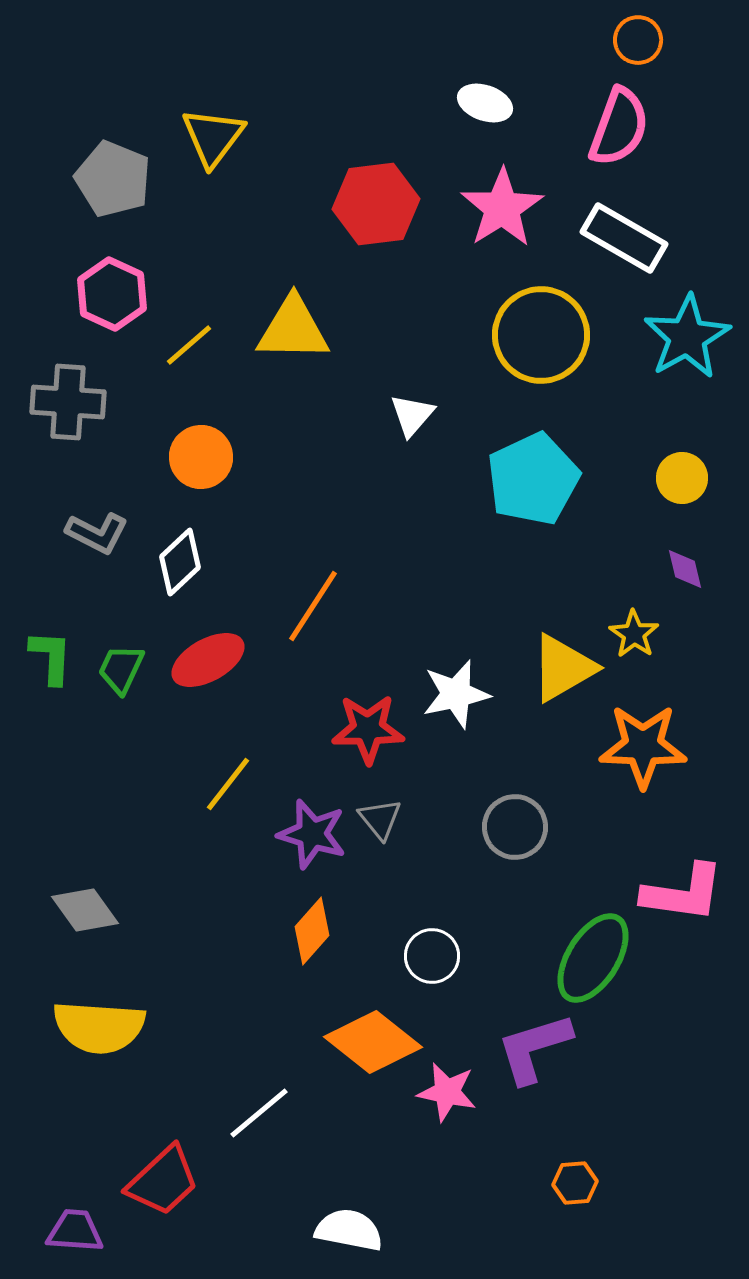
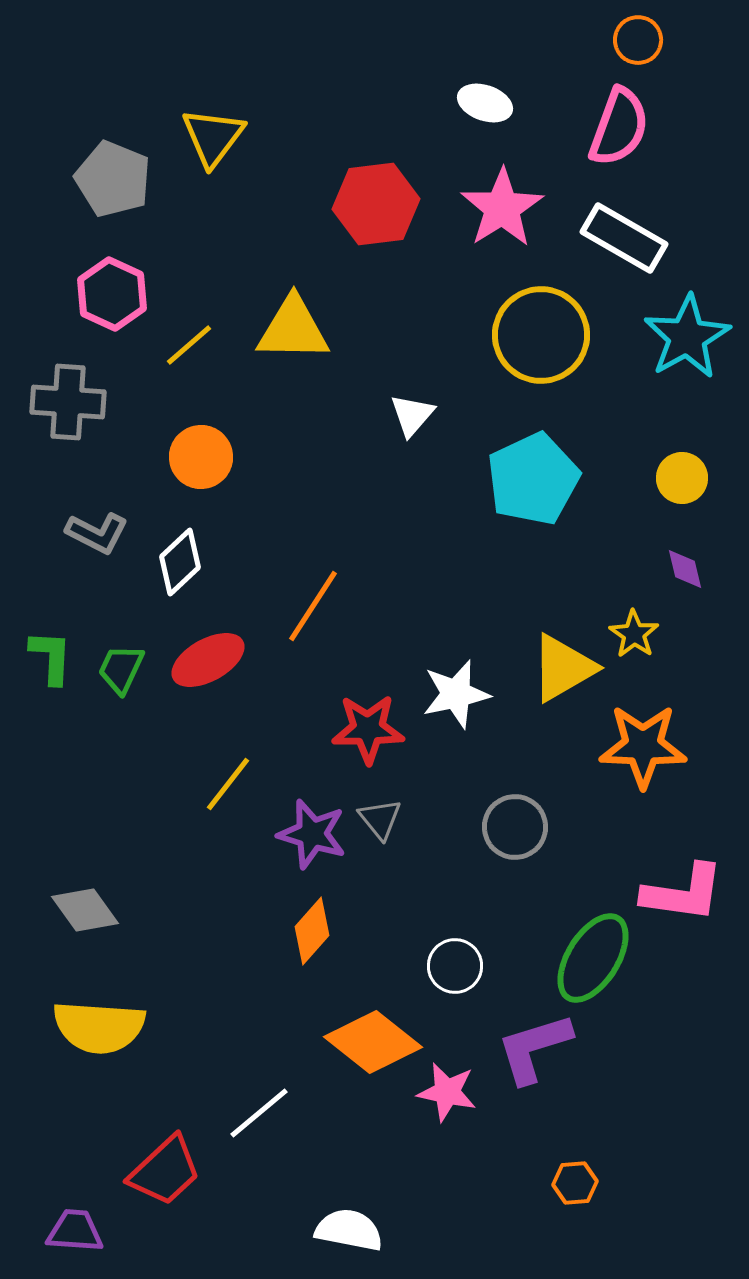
white circle at (432, 956): moved 23 px right, 10 px down
red trapezoid at (163, 1181): moved 2 px right, 10 px up
